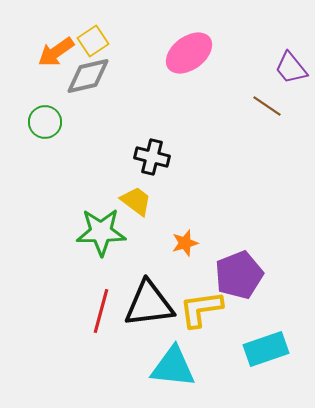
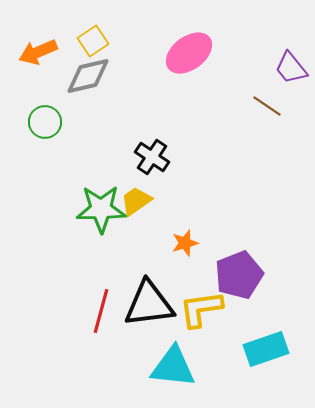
orange arrow: moved 18 px left; rotated 12 degrees clockwise
black cross: rotated 20 degrees clockwise
yellow trapezoid: rotated 72 degrees counterclockwise
green star: moved 23 px up
